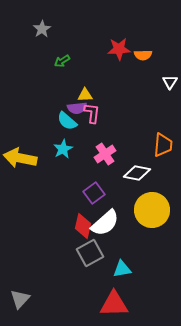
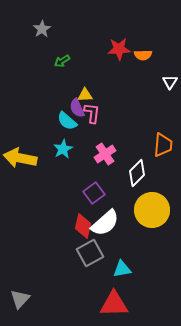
purple semicircle: rotated 72 degrees clockwise
white diamond: rotated 56 degrees counterclockwise
